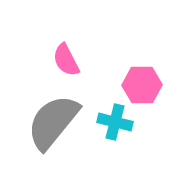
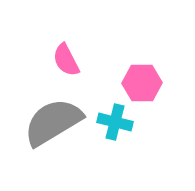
pink hexagon: moved 2 px up
gray semicircle: rotated 20 degrees clockwise
